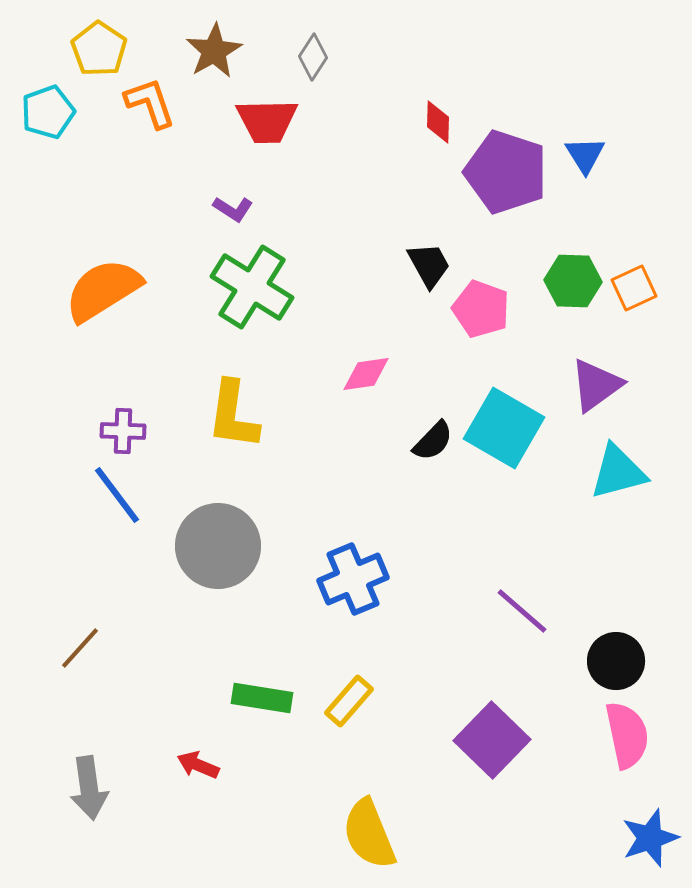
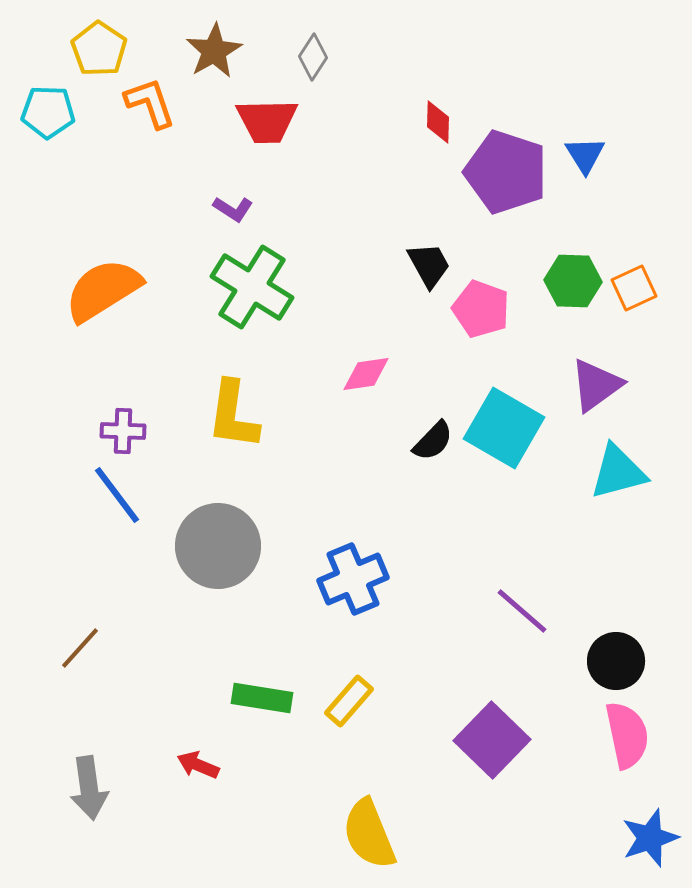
cyan pentagon: rotated 22 degrees clockwise
